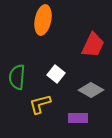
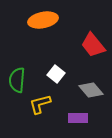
orange ellipse: rotated 68 degrees clockwise
red trapezoid: rotated 116 degrees clockwise
green semicircle: moved 3 px down
gray diamond: rotated 20 degrees clockwise
